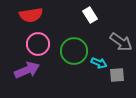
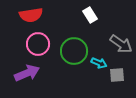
gray arrow: moved 2 px down
purple arrow: moved 3 px down
